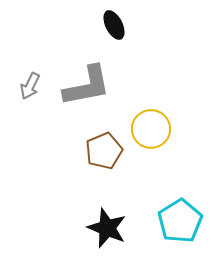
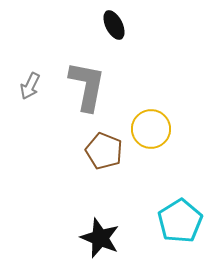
gray L-shape: rotated 68 degrees counterclockwise
brown pentagon: rotated 27 degrees counterclockwise
black star: moved 7 px left, 10 px down
